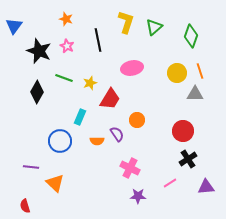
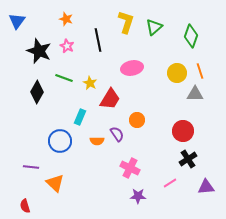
blue triangle: moved 3 px right, 5 px up
yellow star: rotated 24 degrees counterclockwise
